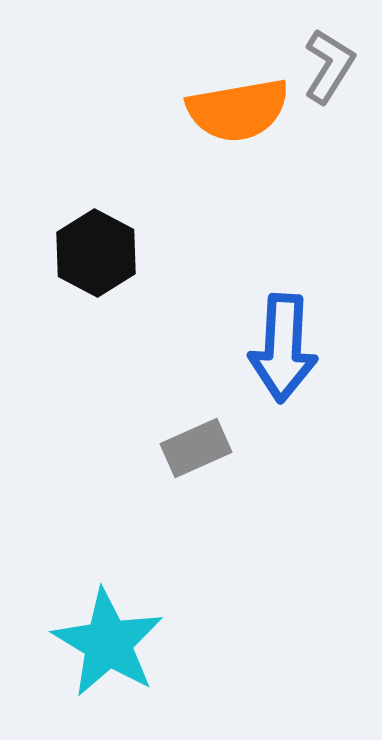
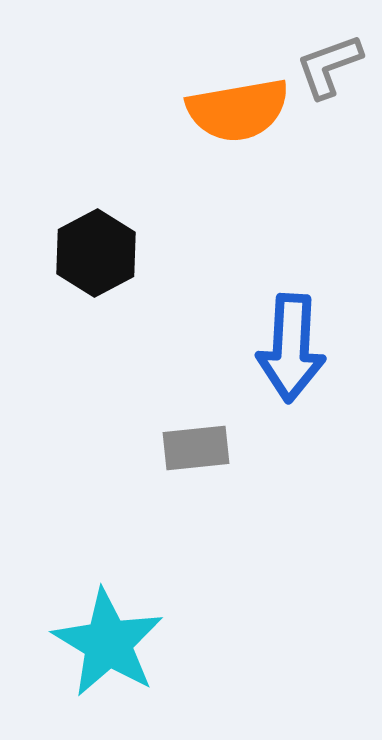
gray L-shape: rotated 142 degrees counterclockwise
black hexagon: rotated 4 degrees clockwise
blue arrow: moved 8 px right
gray rectangle: rotated 18 degrees clockwise
